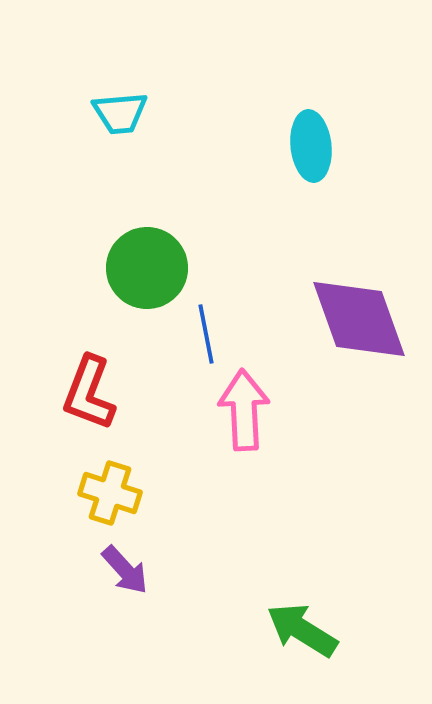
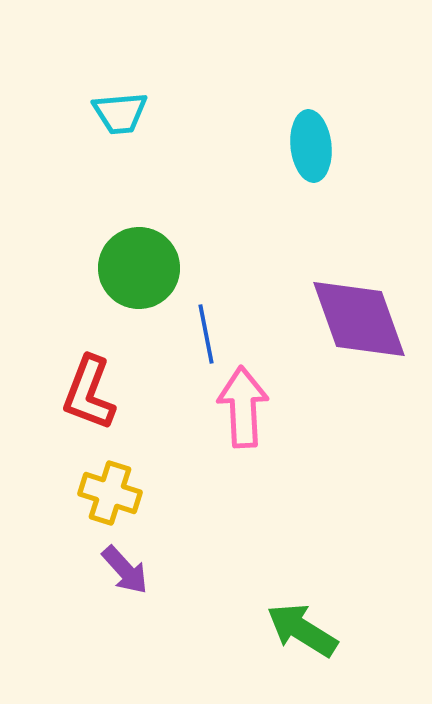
green circle: moved 8 px left
pink arrow: moved 1 px left, 3 px up
